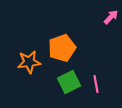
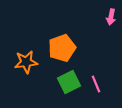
pink arrow: rotated 147 degrees clockwise
orange star: moved 3 px left
pink line: rotated 12 degrees counterclockwise
